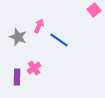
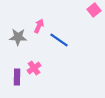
gray star: rotated 18 degrees counterclockwise
